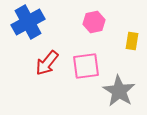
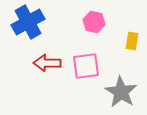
pink hexagon: rotated 25 degrees clockwise
red arrow: rotated 52 degrees clockwise
gray star: moved 2 px right, 1 px down
